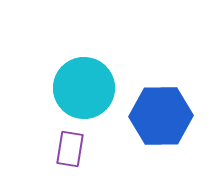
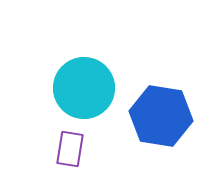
blue hexagon: rotated 10 degrees clockwise
